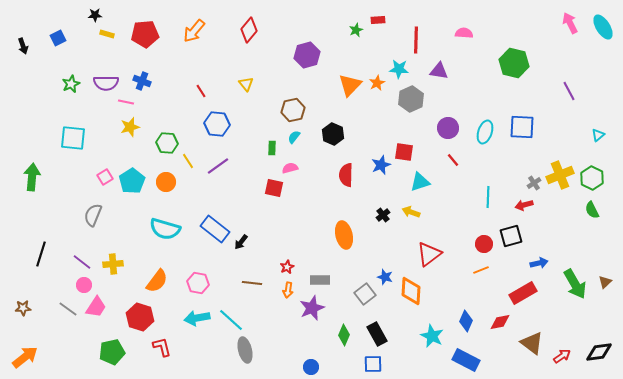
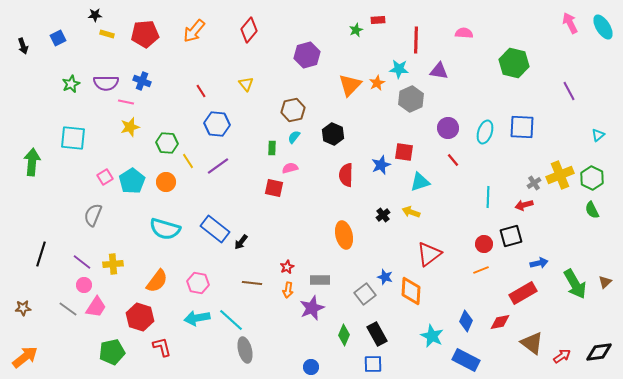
green arrow at (32, 177): moved 15 px up
